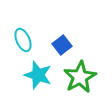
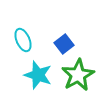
blue square: moved 2 px right, 1 px up
green star: moved 2 px left, 2 px up
